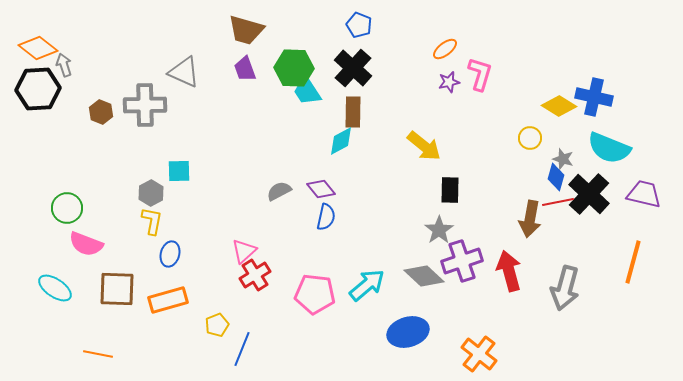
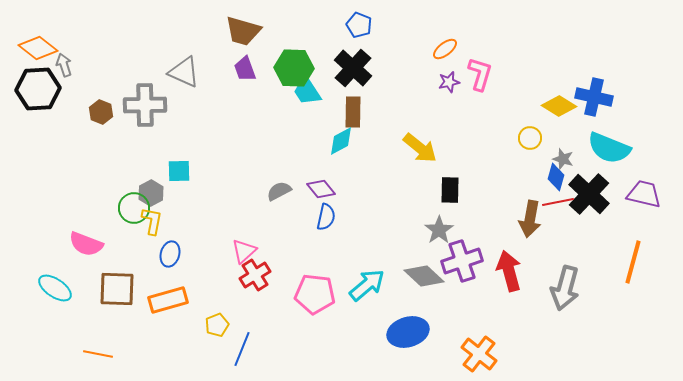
brown trapezoid at (246, 30): moved 3 px left, 1 px down
yellow arrow at (424, 146): moved 4 px left, 2 px down
green circle at (67, 208): moved 67 px right
